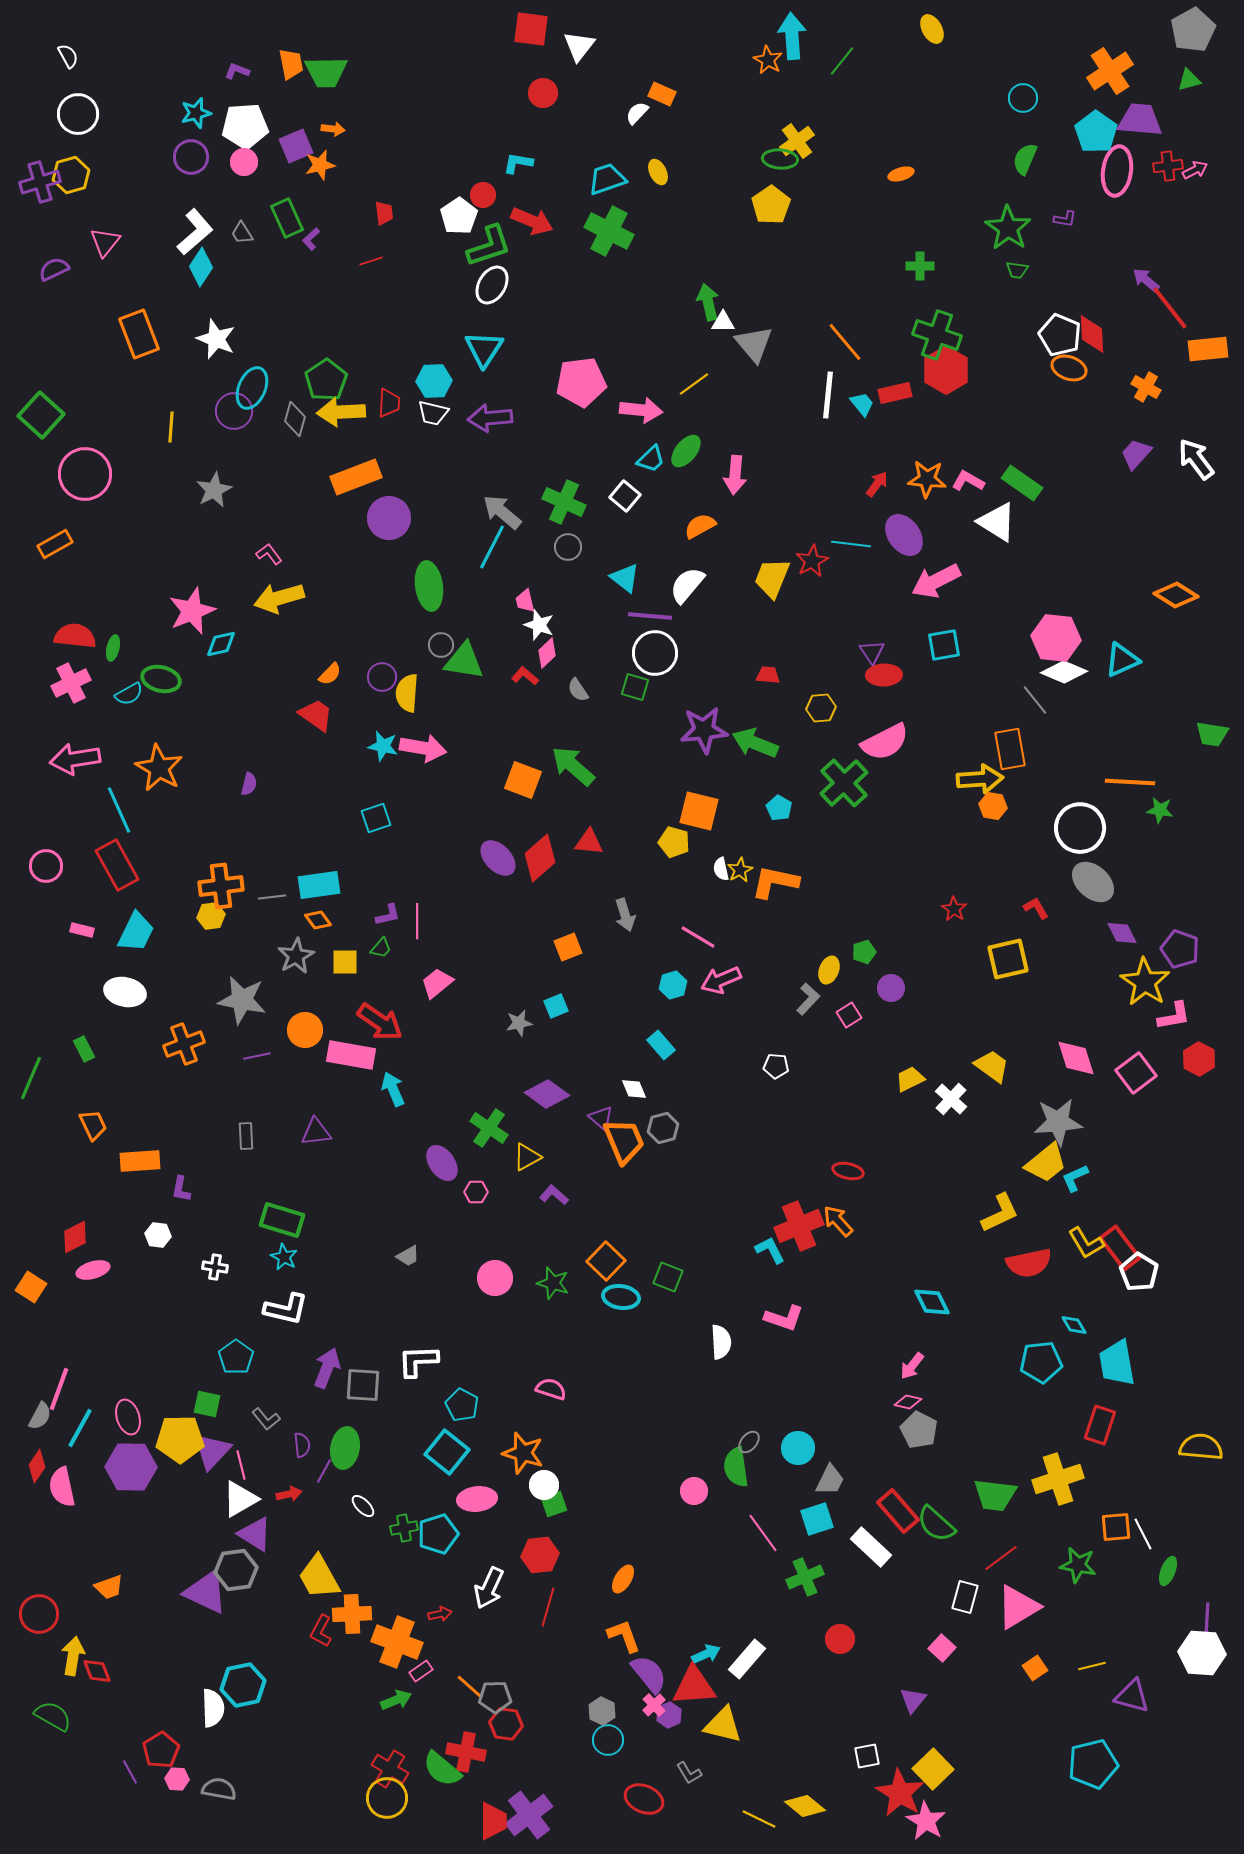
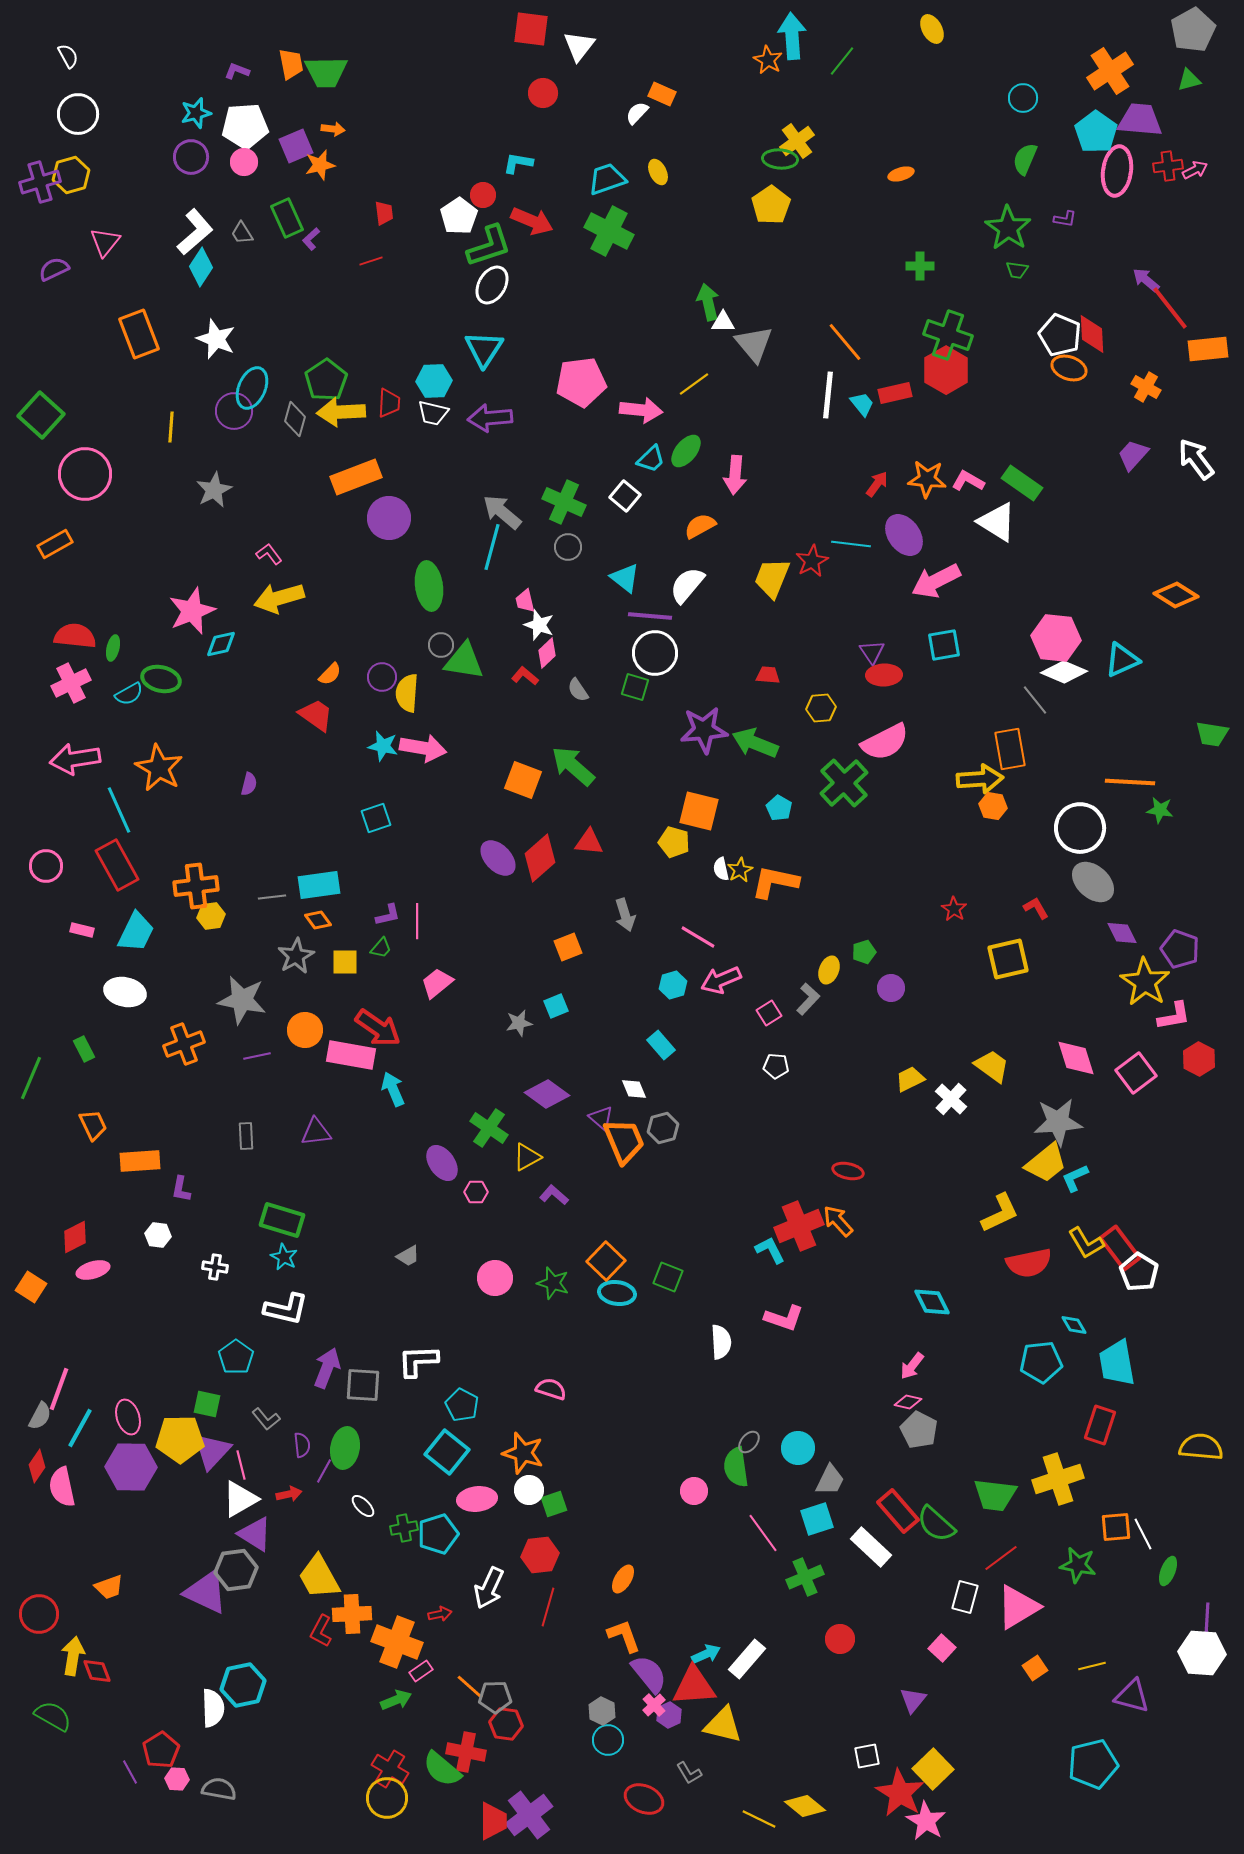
green cross at (937, 335): moved 11 px right
purple trapezoid at (1136, 454): moved 3 px left, 1 px down
cyan line at (492, 547): rotated 12 degrees counterclockwise
orange cross at (221, 886): moved 25 px left
pink square at (849, 1015): moved 80 px left, 2 px up
red arrow at (380, 1022): moved 2 px left, 6 px down
cyan ellipse at (621, 1297): moved 4 px left, 4 px up
white circle at (544, 1485): moved 15 px left, 5 px down
